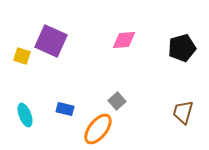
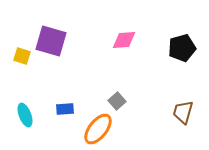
purple square: rotated 8 degrees counterclockwise
blue rectangle: rotated 18 degrees counterclockwise
